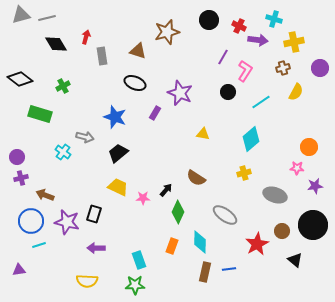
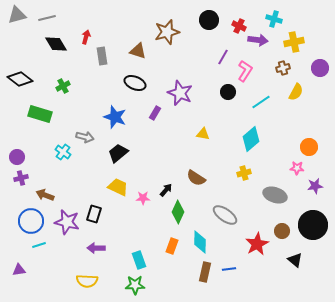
gray triangle at (21, 15): moved 4 px left
